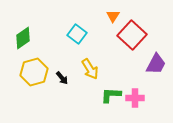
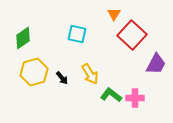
orange triangle: moved 1 px right, 2 px up
cyan square: rotated 24 degrees counterclockwise
yellow arrow: moved 5 px down
green L-shape: rotated 35 degrees clockwise
